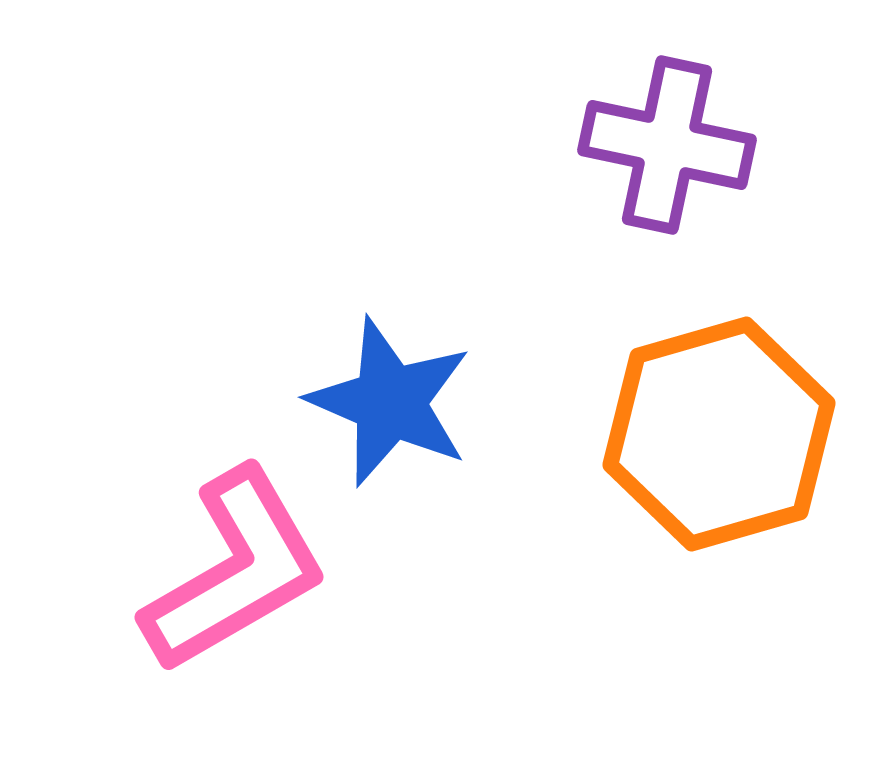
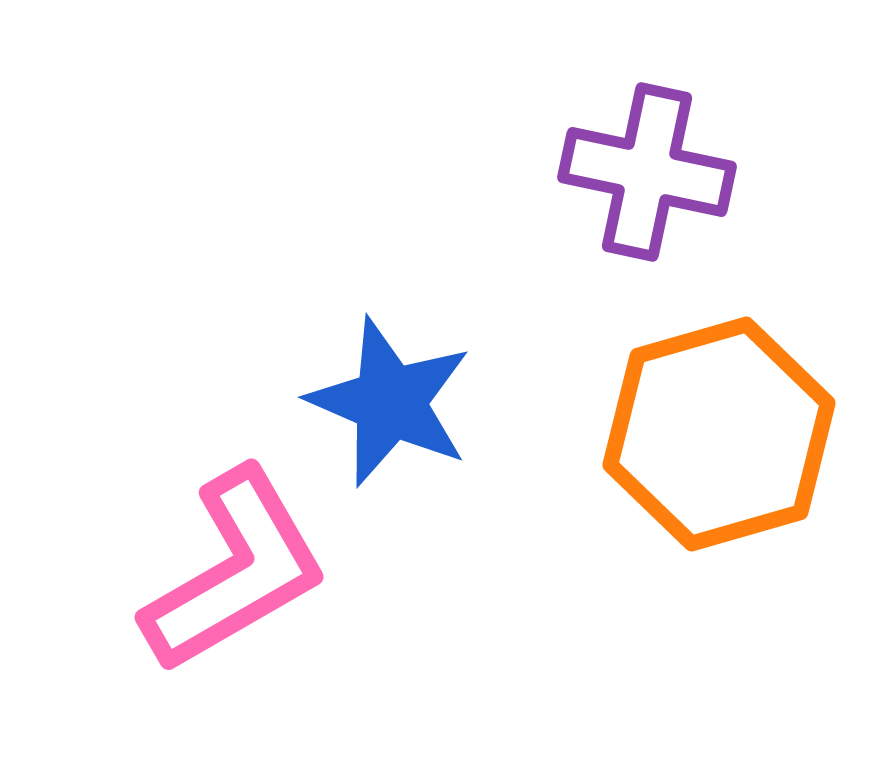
purple cross: moved 20 px left, 27 px down
